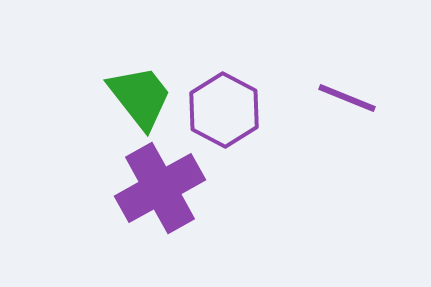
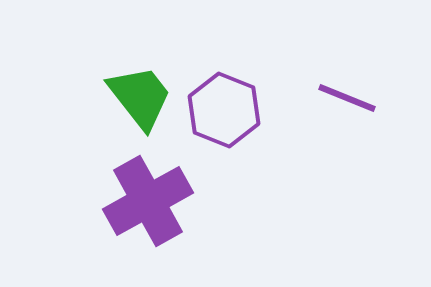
purple hexagon: rotated 6 degrees counterclockwise
purple cross: moved 12 px left, 13 px down
